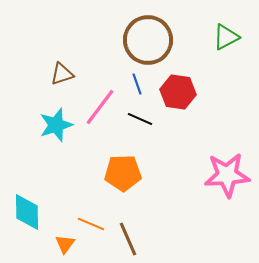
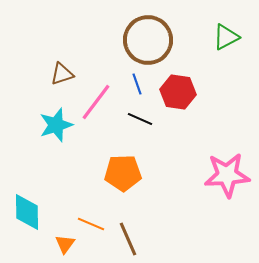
pink line: moved 4 px left, 5 px up
